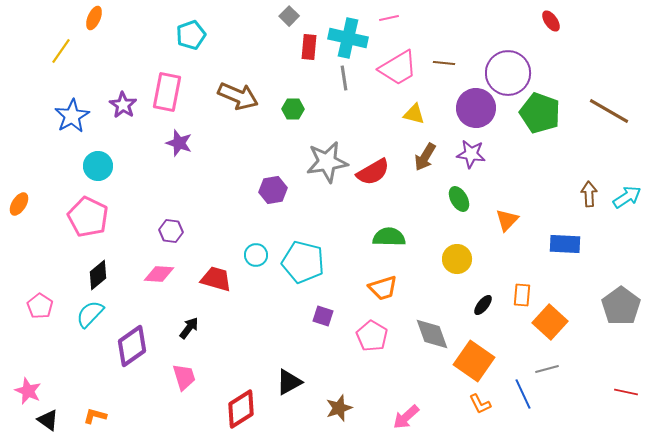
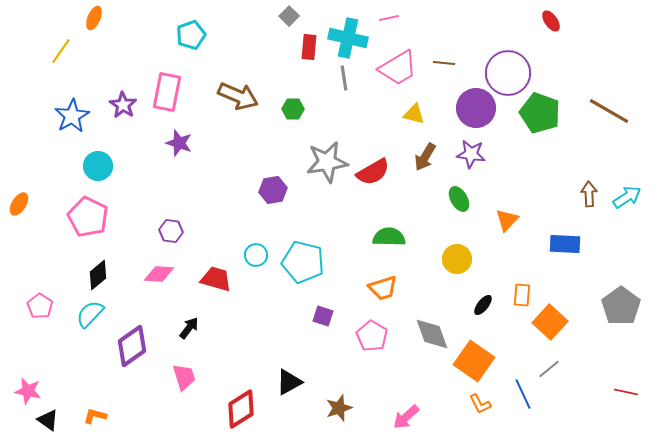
gray line at (547, 369): moved 2 px right; rotated 25 degrees counterclockwise
pink star at (28, 391): rotated 12 degrees counterclockwise
